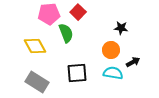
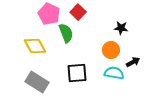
pink pentagon: rotated 30 degrees clockwise
cyan semicircle: moved 1 px right
